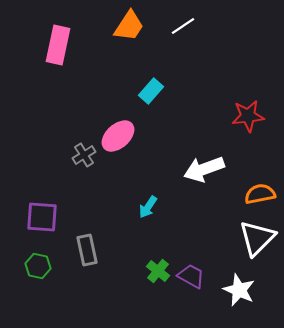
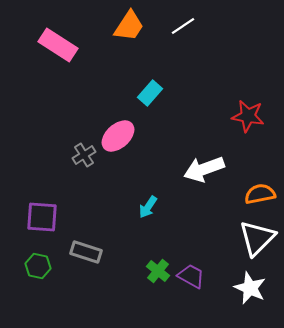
pink rectangle: rotated 69 degrees counterclockwise
cyan rectangle: moved 1 px left, 2 px down
red star: rotated 16 degrees clockwise
gray rectangle: moved 1 px left, 2 px down; rotated 60 degrees counterclockwise
white star: moved 11 px right, 2 px up
